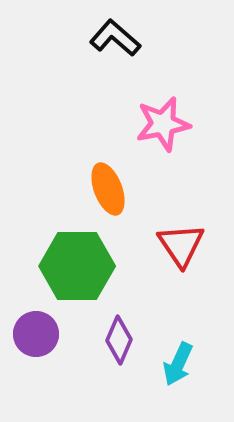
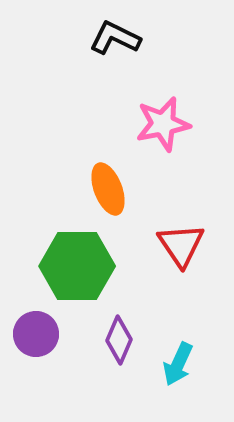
black L-shape: rotated 15 degrees counterclockwise
